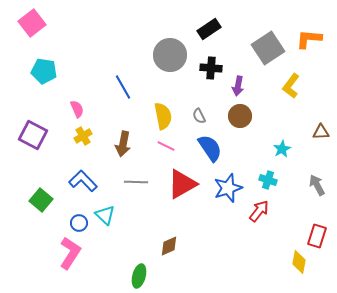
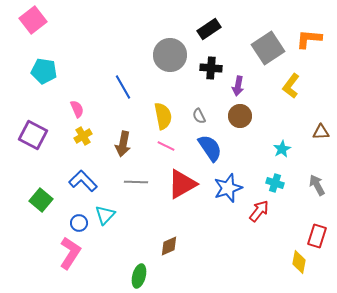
pink square: moved 1 px right, 3 px up
cyan cross: moved 7 px right, 3 px down
cyan triangle: rotated 30 degrees clockwise
